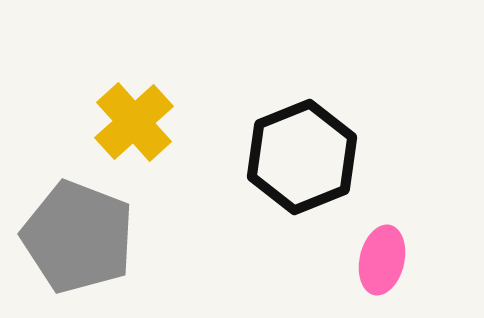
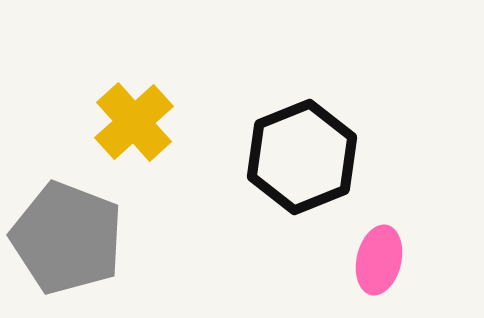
gray pentagon: moved 11 px left, 1 px down
pink ellipse: moved 3 px left
